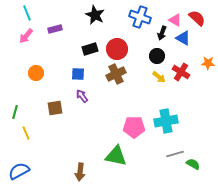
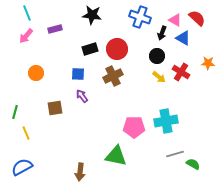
black star: moved 3 px left; rotated 18 degrees counterclockwise
brown cross: moved 3 px left, 2 px down
blue semicircle: moved 3 px right, 4 px up
